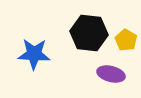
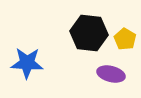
yellow pentagon: moved 1 px left, 1 px up
blue star: moved 7 px left, 9 px down
